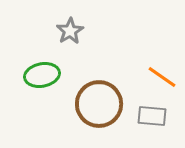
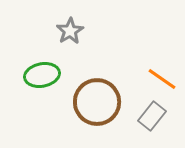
orange line: moved 2 px down
brown circle: moved 2 px left, 2 px up
gray rectangle: rotated 56 degrees counterclockwise
